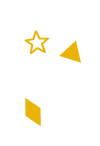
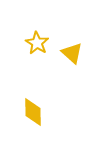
yellow triangle: rotated 25 degrees clockwise
